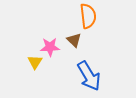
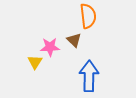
blue arrow: rotated 148 degrees counterclockwise
